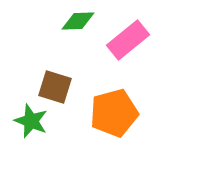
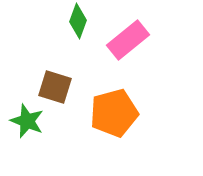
green diamond: rotated 68 degrees counterclockwise
green star: moved 4 px left
